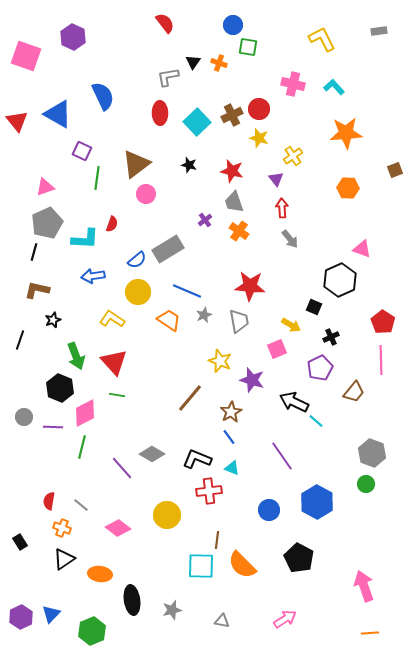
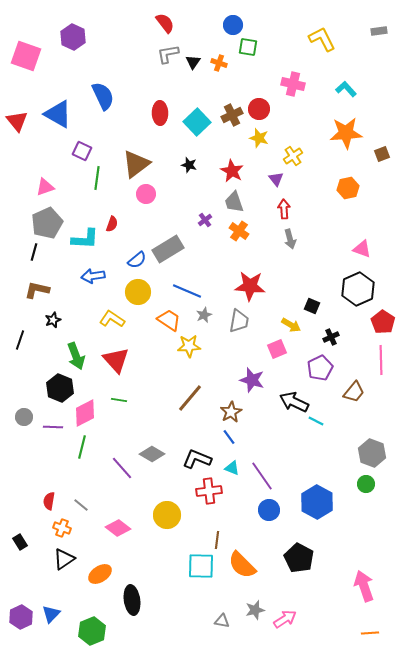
gray L-shape at (168, 77): moved 23 px up
cyan L-shape at (334, 87): moved 12 px right, 2 px down
brown square at (395, 170): moved 13 px left, 16 px up
red star at (232, 171): rotated 15 degrees clockwise
orange hexagon at (348, 188): rotated 15 degrees counterclockwise
red arrow at (282, 208): moved 2 px right, 1 px down
gray arrow at (290, 239): rotated 24 degrees clockwise
black hexagon at (340, 280): moved 18 px right, 9 px down
black square at (314, 307): moved 2 px left, 1 px up
gray trapezoid at (239, 321): rotated 20 degrees clockwise
yellow star at (220, 361): moved 31 px left, 15 px up; rotated 25 degrees counterclockwise
red triangle at (114, 362): moved 2 px right, 2 px up
green line at (117, 395): moved 2 px right, 5 px down
cyan line at (316, 421): rotated 14 degrees counterclockwise
purple line at (282, 456): moved 20 px left, 20 px down
orange ellipse at (100, 574): rotated 40 degrees counterclockwise
gray star at (172, 610): moved 83 px right
